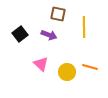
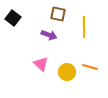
black square: moved 7 px left, 16 px up; rotated 14 degrees counterclockwise
